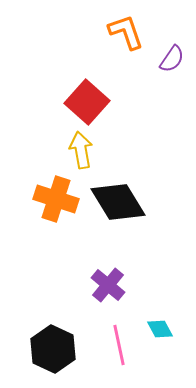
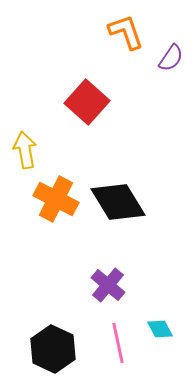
purple semicircle: moved 1 px left, 1 px up
yellow arrow: moved 56 px left
orange cross: rotated 9 degrees clockwise
pink line: moved 1 px left, 2 px up
